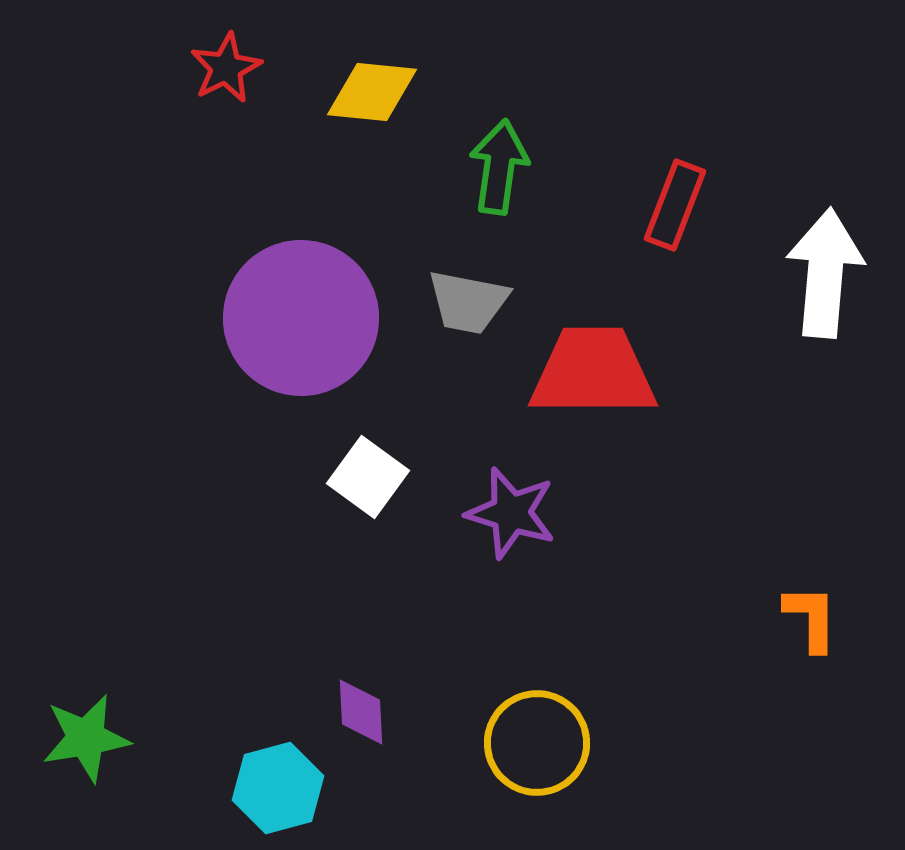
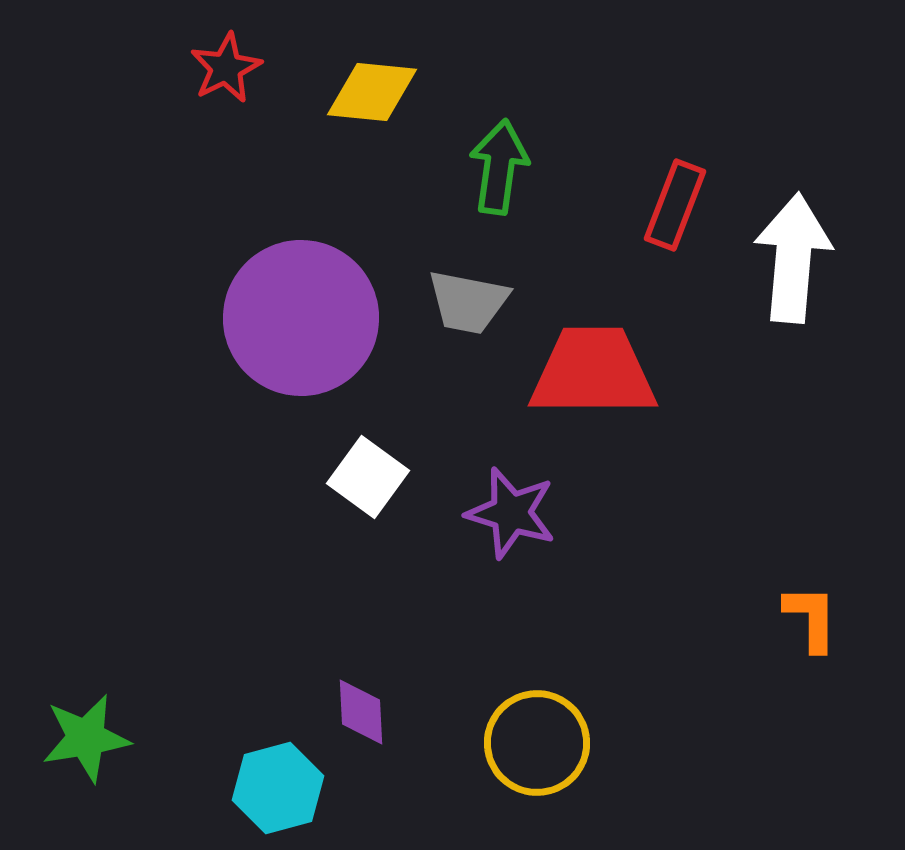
white arrow: moved 32 px left, 15 px up
